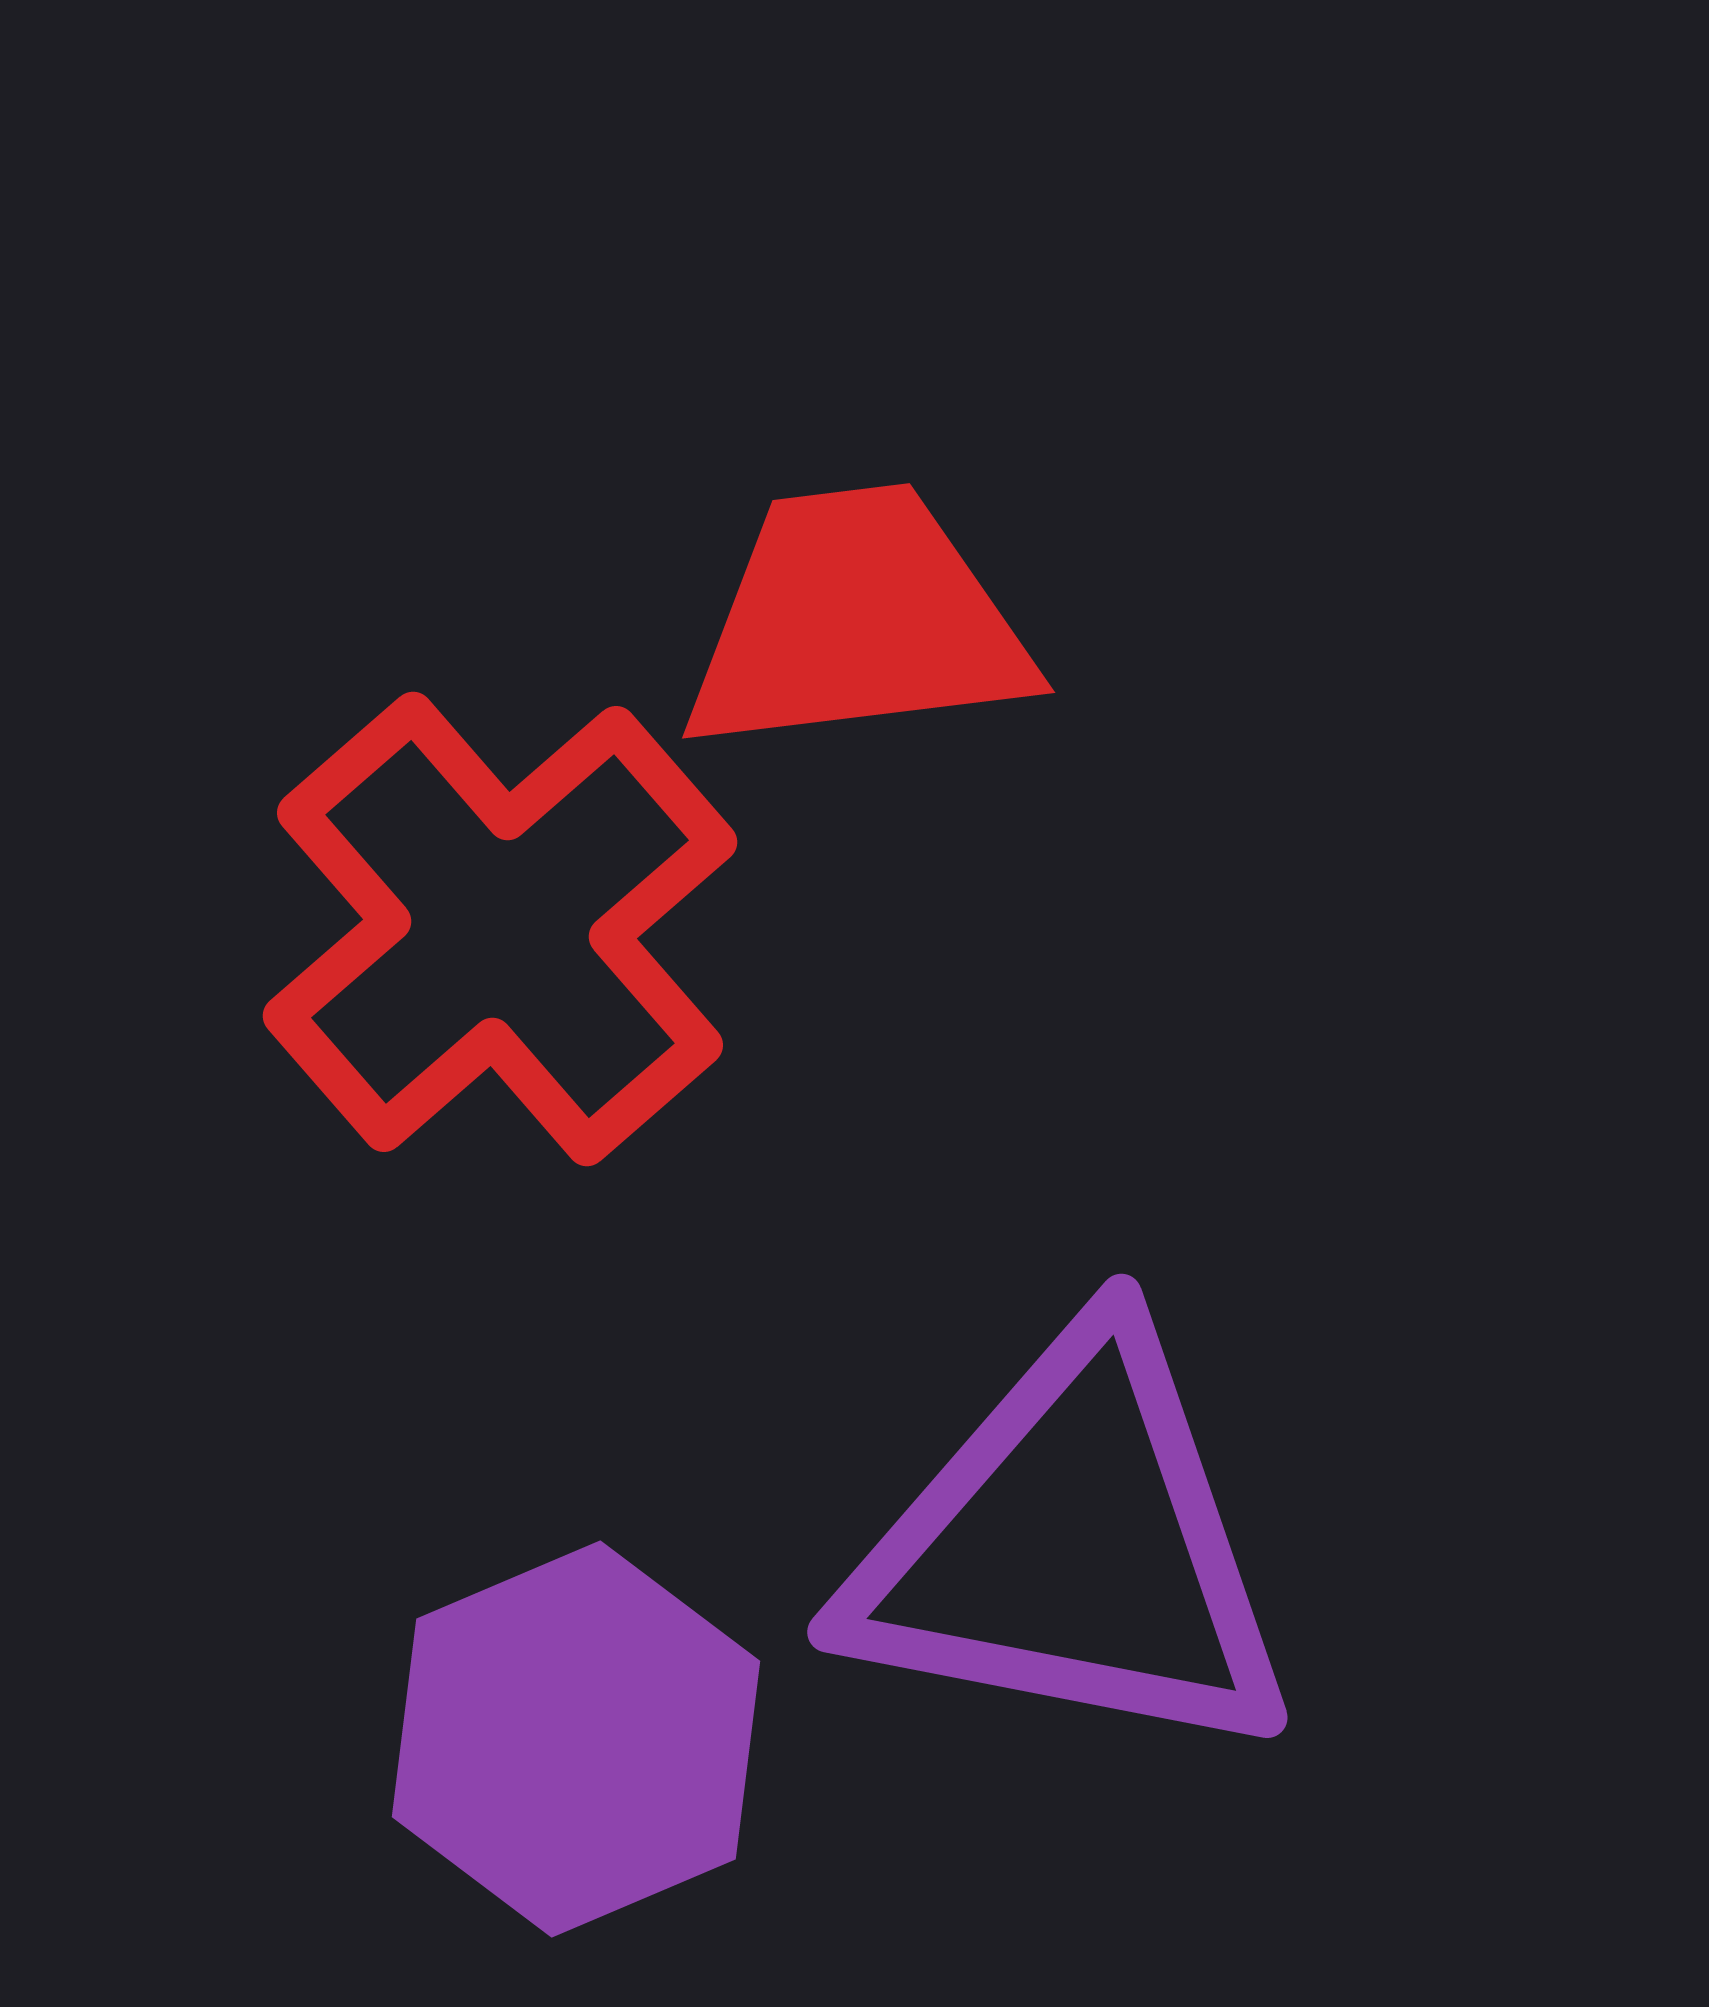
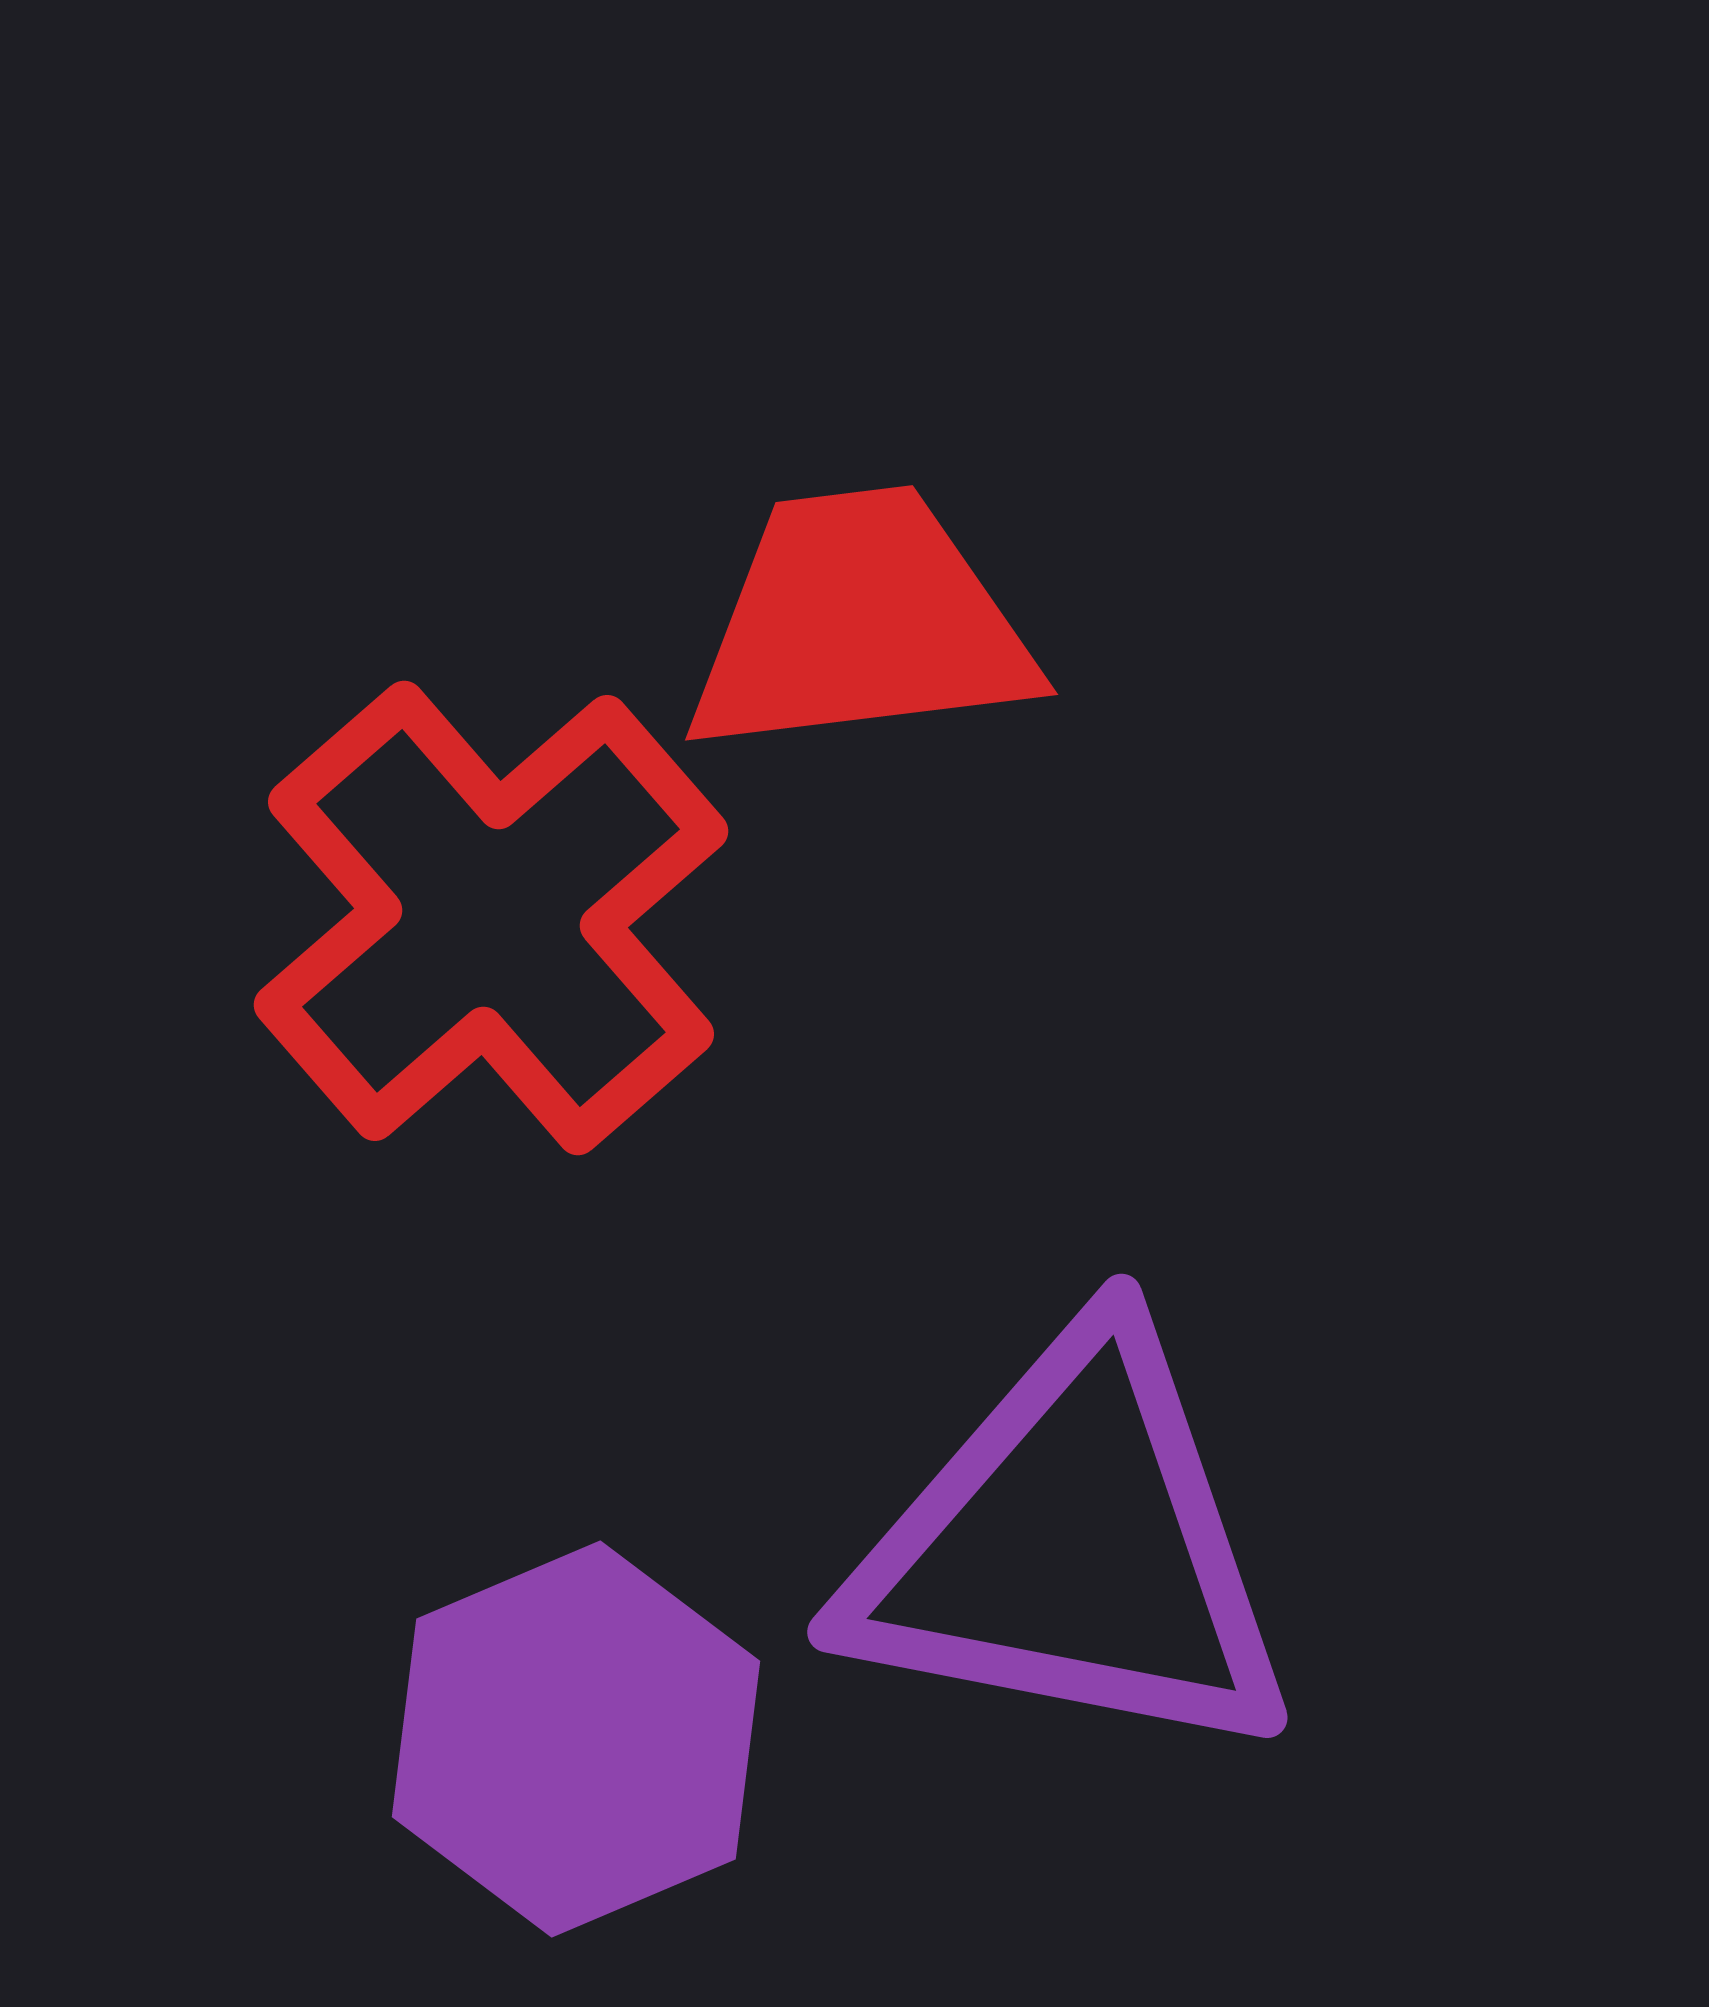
red trapezoid: moved 3 px right, 2 px down
red cross: moved 9 px left, 11 px up
